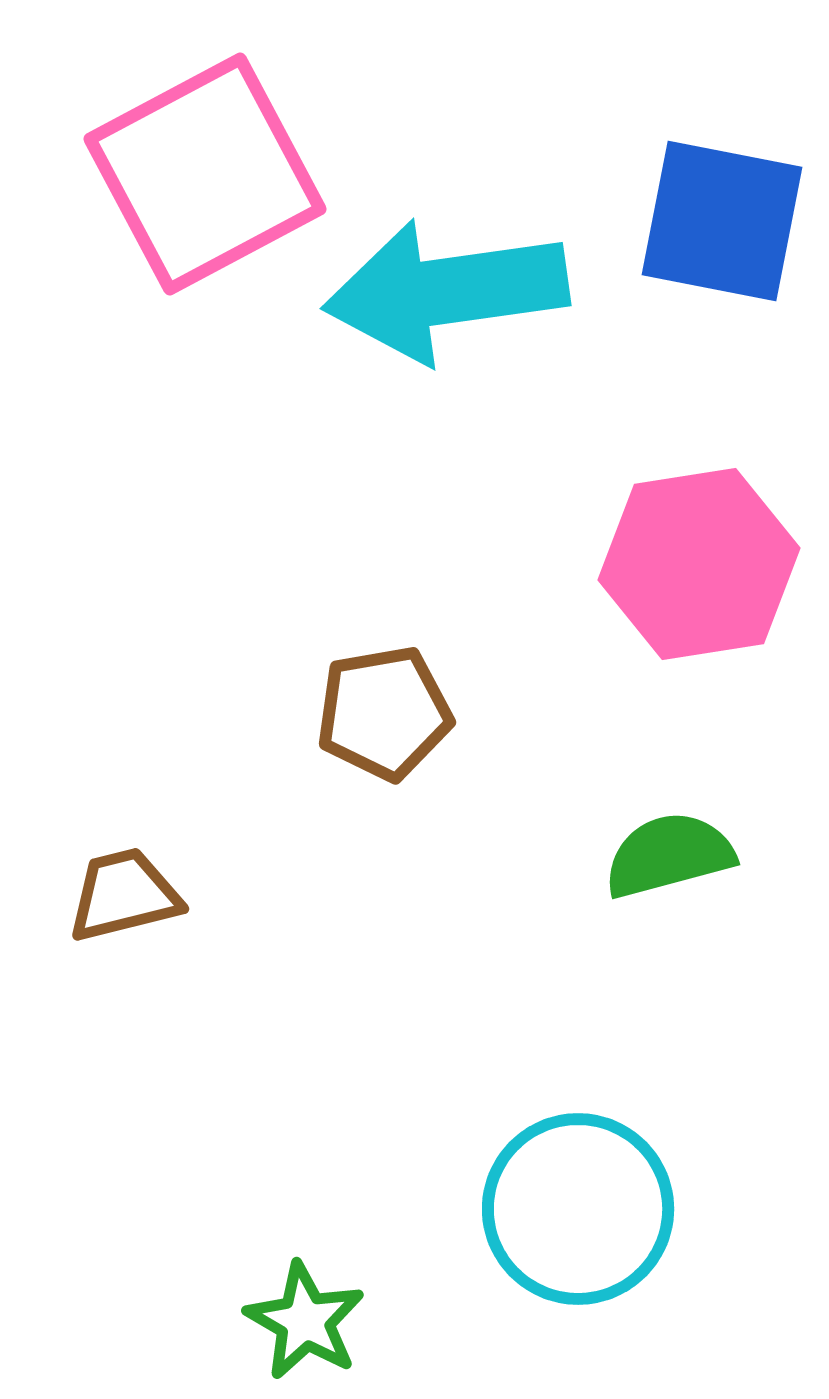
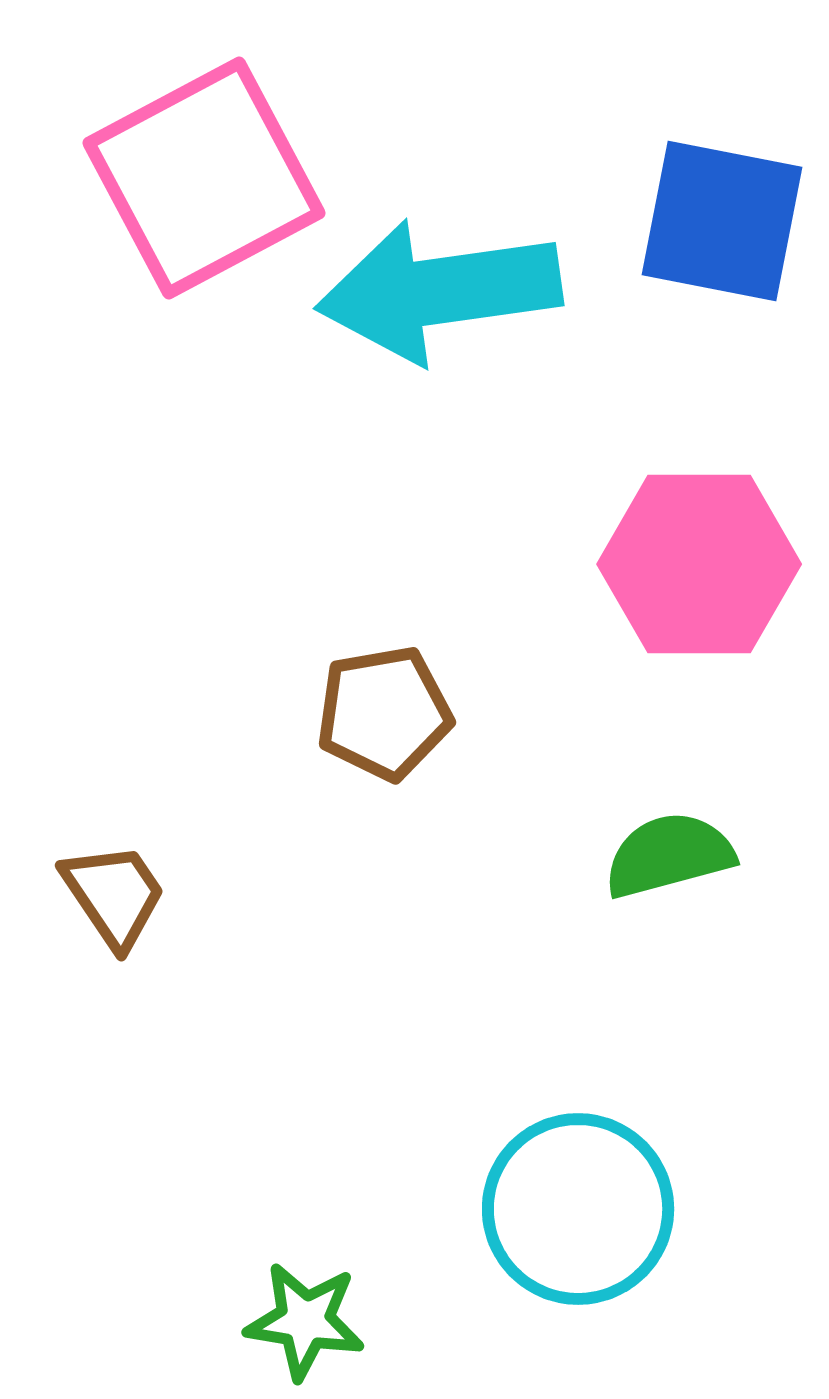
pink square: moved 1 px left, 4 px down
cyan arrow: moved 7 px left
pink hexagon: rotated 9 degrees clockwise
brown trapezoid: moved 10 px left; rotated 70 degrees clockwise
green star: rotated 21 degrees counterclockwise
